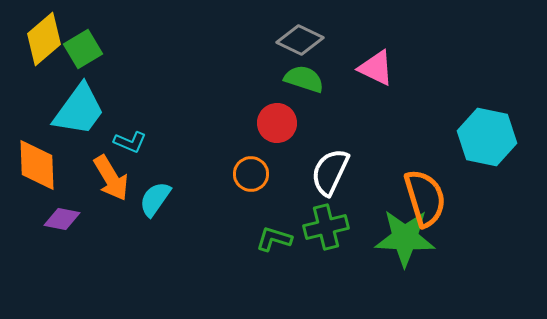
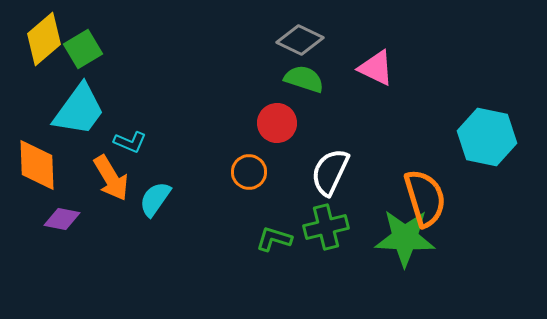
orange circle: moved 2 px left, 2 px up
